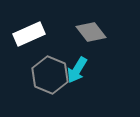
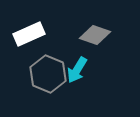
gray diamond: moved 4 px right, 3 px down; rotated 32 degrees counterclockwise
gray hexagon: moved 2 px left, 1 px up
